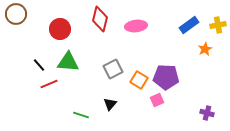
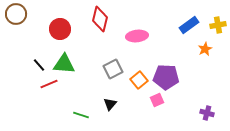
pink ellipse: moved 1 px right, 10 px down
green triangle: moved 4 px left, 2 px down
orange square: rotated 18 degrees clockwise
